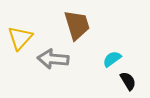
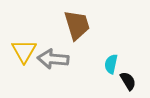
yellow triangle: moved 4 px right, 13 px down; rotated 12 degrees counterclockwise
cyan semicircle: moved 1 px left, 5 px down; rotated 42 degrees counterclockwise
